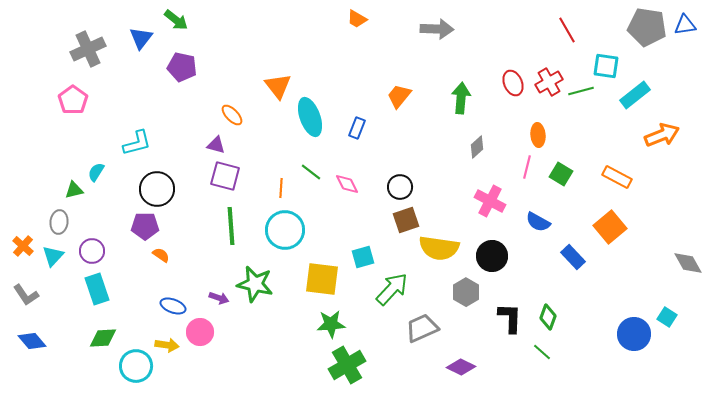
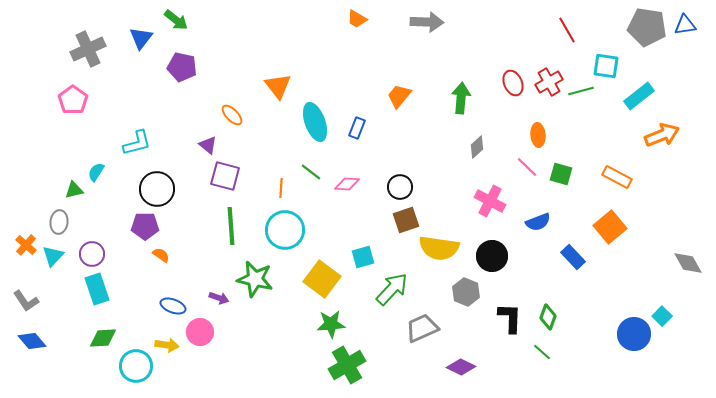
gray arrow at (437, 29): moved 10 px left, 7 px up
cyan rectangle at (635, 95): moved 4 px right, 1 px down
cyan ellipse at (310, 117): moved 5 px right, 5 px down
purple triangle at (216, 145): moved 8 px left; rotated 24 degrees clockwise
pink line at (527, 167): rotated 60 degrees counterclockwise
green square at (561, 174): rotated 15 degrees counterclockwise
pink diamond at (347, 184): rotated 60 degrees counterclockwise
blue semicircle at (538, 222): rotated 50 degrees counterclockwise
orange cross at (23, 246): moved 3 px right, 1 px up
purple circle at (92, 251): moved 3 px down
yellow square at (322, 279): rotated 30 degrees clockwise
green star at (255, 284): moved 5 px up
gray hexagon at (466, 292): rotated 8 degrees counterclockwise
gray L-shape at (26, 295): moved 6 px down
cyan square at (667, 317): moved 5 px left, 1 px up; rotated 12 degrees clockwise
